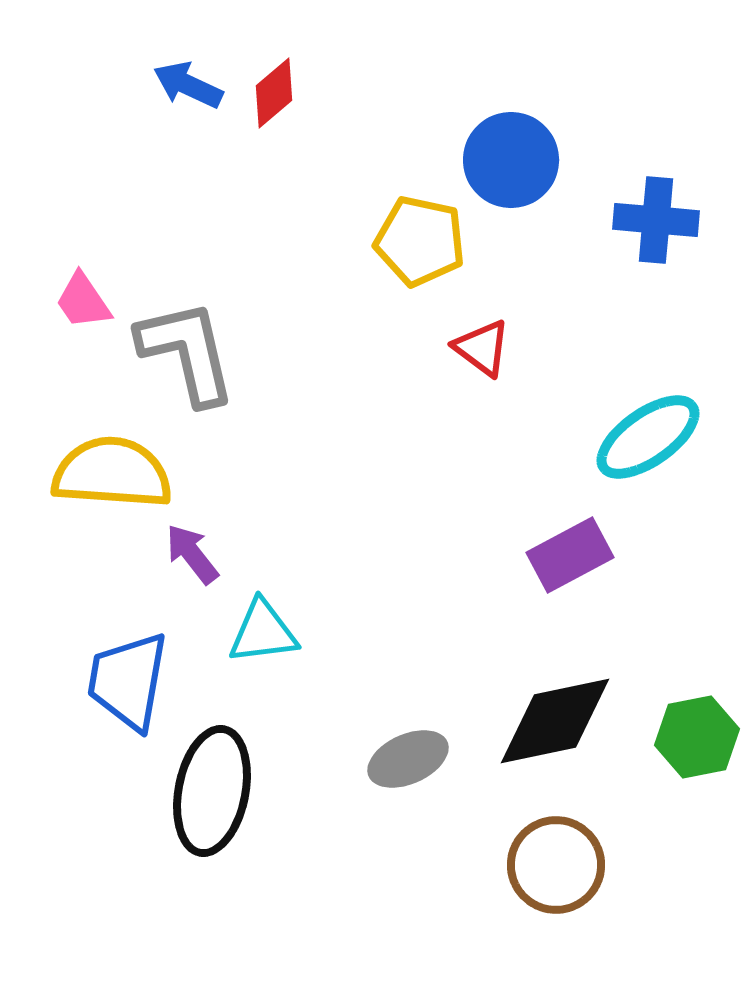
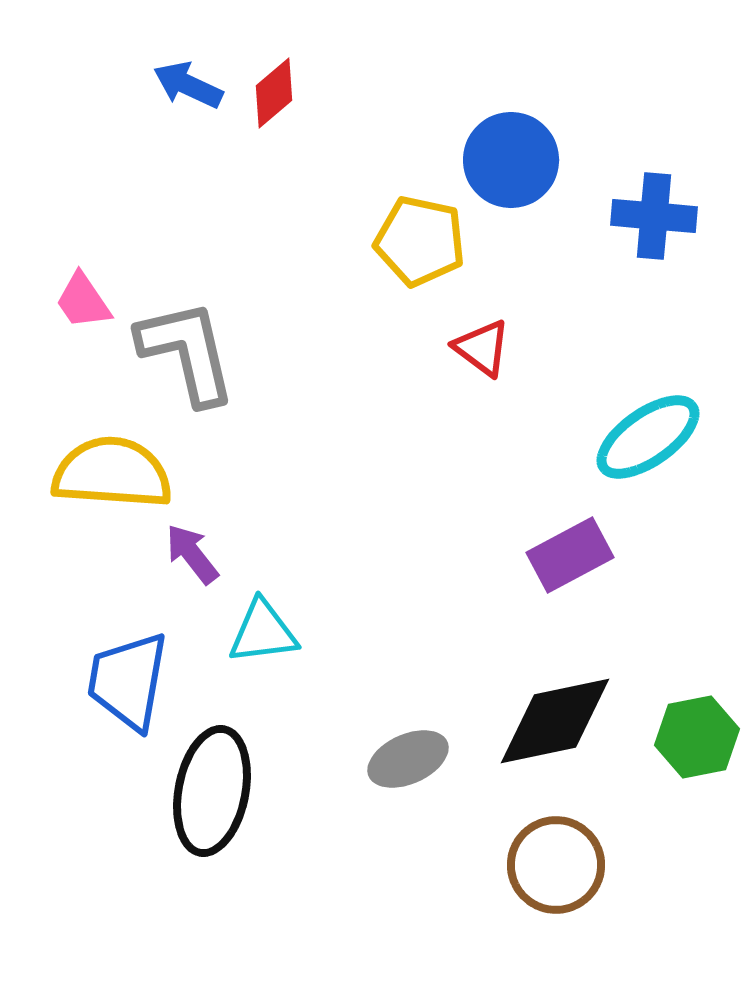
blue cross: moved 2 px left, 4 px up
